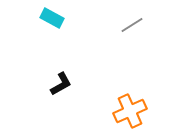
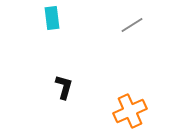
cyan rectangle: rotated 55 degrees clockwise
black L-shape: moved 3 px right, 3 px down; rotated 45 degrees counterclockwise
